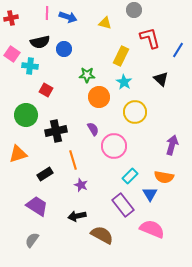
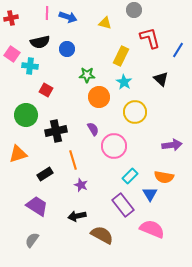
blue circle: moved 3 px right
purple arrow: rotated 66 degrees clockwise
